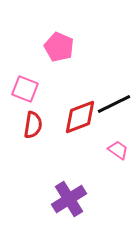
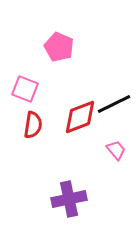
pink trapezoid: moved 2 px left; rotated 15 degrees clockwise
purple cross: rotated 20 degrees clockwise
